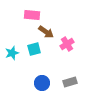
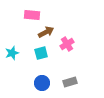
brown arrow: rotated 63 degrees counterclockwise
cyan square: moved 7 px right, 4 px down
